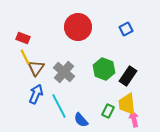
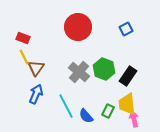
yellow line: moved 1 px left
gray cross: moved 15 px right
cyan line: moved 7 px right
blue semicircle: moved 5 px right, 4 px up
